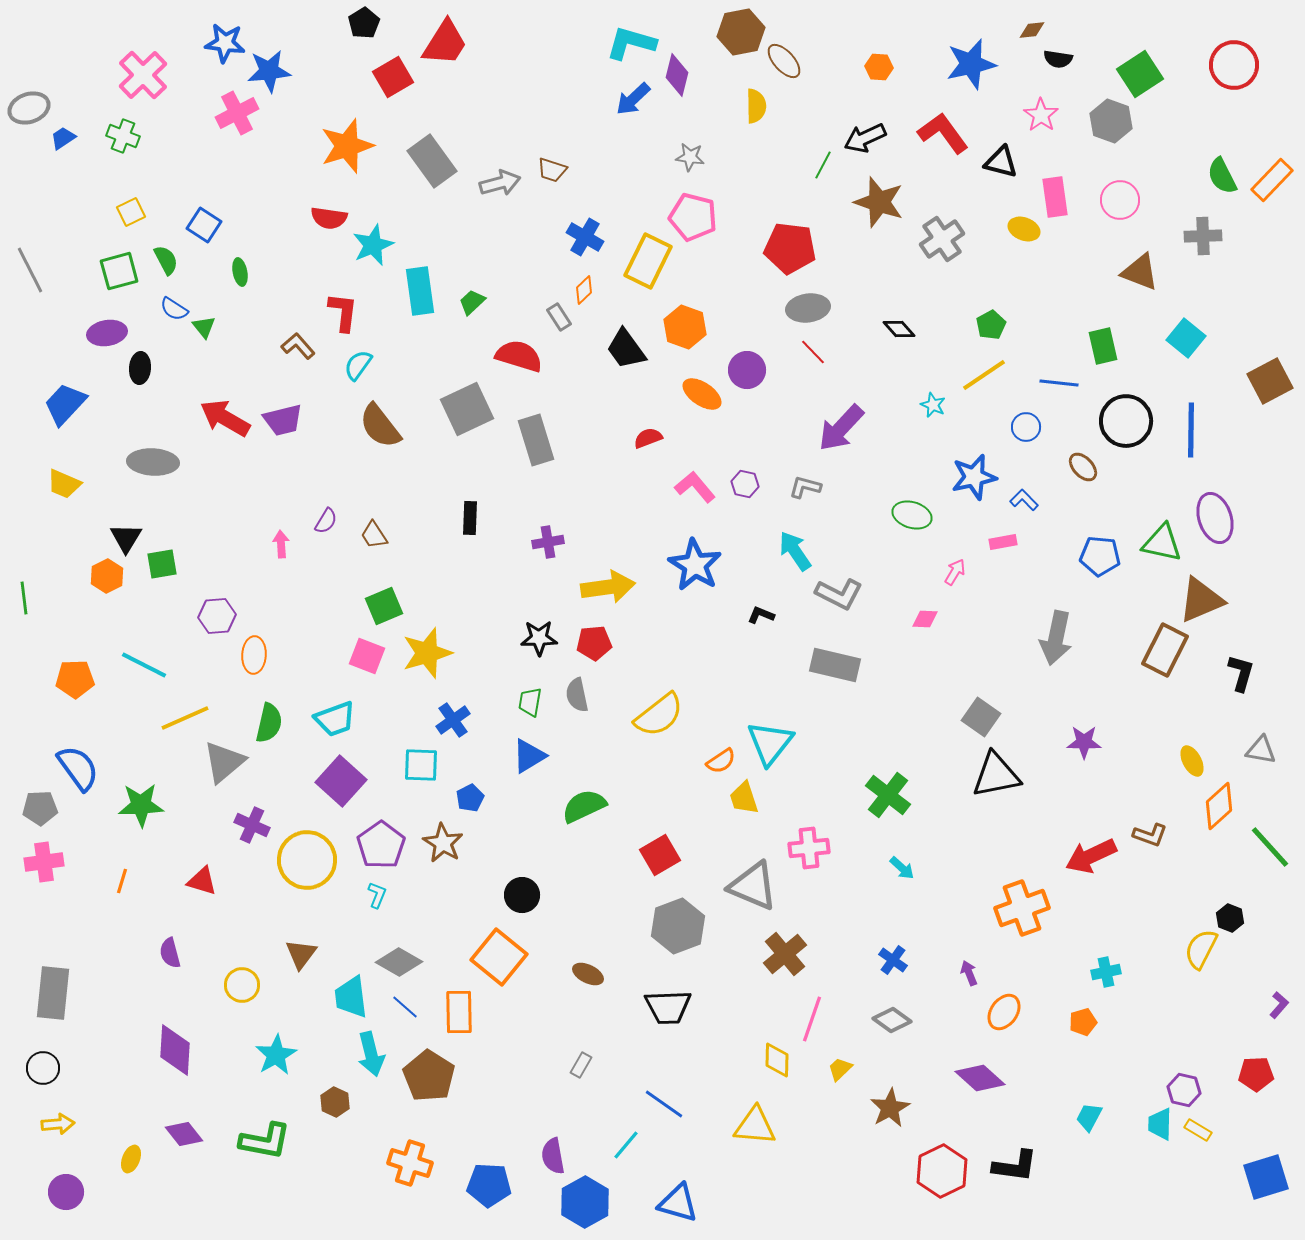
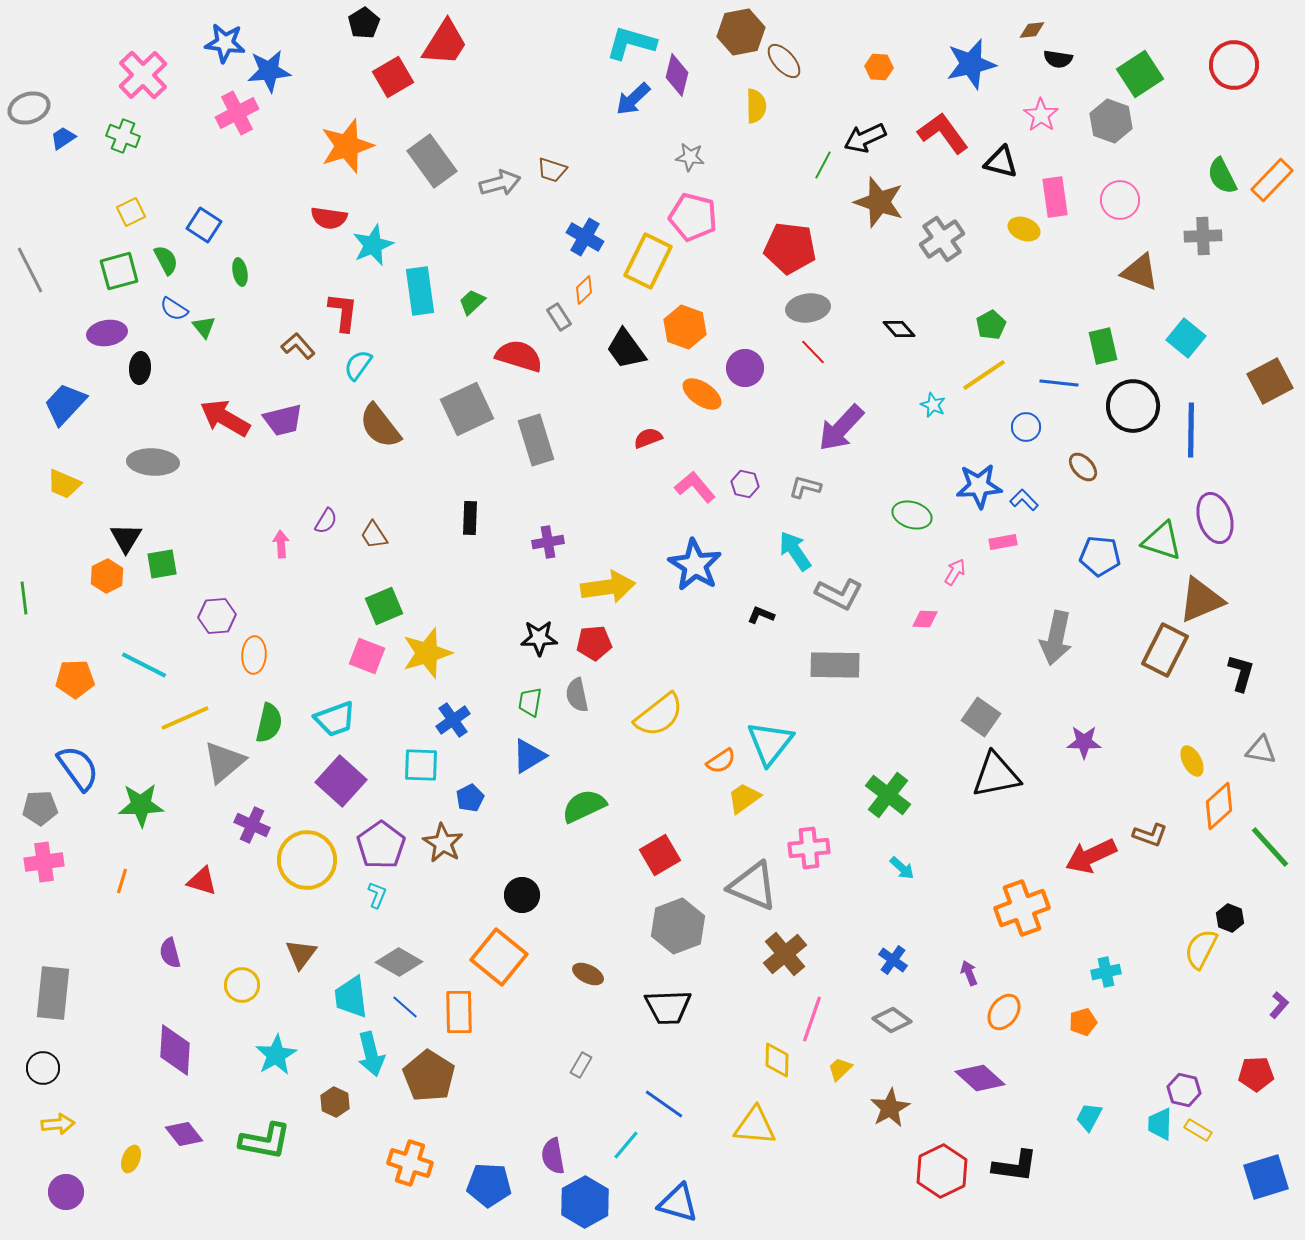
purple circle at (747, 370): moved 2 px left, 2 px up
black circle at (1126, 421): moved 7 px right, 15 px up
blue star at (974, 477): moved 5 px right, 9 px down; rotated 9 degrees clockwise
green triangle at (1162, 543): moved 2 px up; rotated 6 degrees clockwise
gray rectangle at (835, 665): rotated 12 degrees counterclockwise
yellow trapezoid at (744, 798): rotated 72 degrees clockwise
